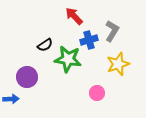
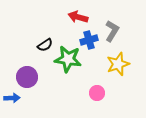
red arrow: moved 4 px right, 1 px down; rotated 30 degrees counterclockwise
blue arrow: moved 1 px right, 1 px up
